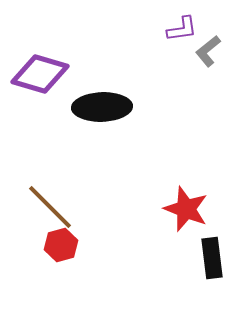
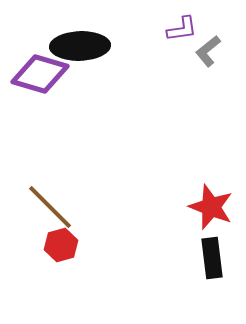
black ellipse: moved 22 px left, 61 px up
red star: moved 25 px right, 2 px up
